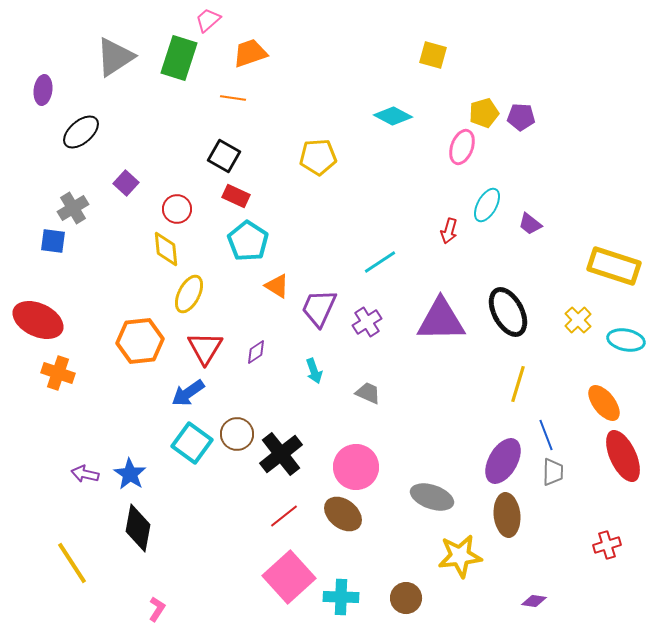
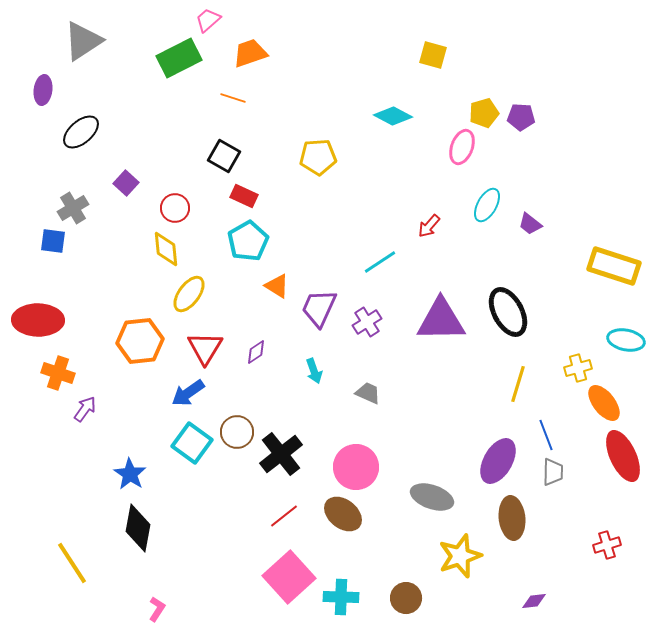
gray triangle at (115, 57): moved 32 px left, 16 px up
green rectangle at (179, 58): rotated 45 degrees clockwise
orange line at (233, 98): rotated 10 degrees clockwise
red rectangle at (236, 196): moved 8 px right
red circle at (177, 209): moved 2 px left, 1 px up
red arrow at (449, 231): moved 20 px left, 5 px up; rotated 25 degrees clockwise
cyan pentagon at (248, 241): rotated 9 degrees clockwise
yellow ellipse at (189, 294): rotated 9 degrees clockwise
red ellipse at (38, 320): rotated 24 degrees counterclockwise
yellow cross at (578, 320): moved 48 px down; rotated 28 degrees clockwise
brown circle at (237, 434): moved 2 px up
purple ellipse at (503, 461): moved 5 px left
purple arrow at (85, 474): moved 65 px up; rotated 112 degrees clockwise
brown ellipse at (507, 515): moved 5 px right, 3 px down
yellow star at (460, 556): rotated 12 degrees counterclockwise
purple diamond at (534, 601): rotated 15 degrees counterclockwise
